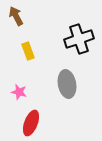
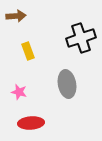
brown arrow: rotated 114 degrees clockwise
black cross: moved 2 px right, 1 px up
red ellipse: rotated 65 degrees clockwise
